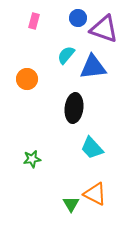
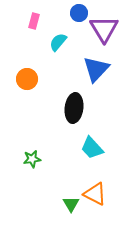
blue circle: moved 1 px right, 5 px up
purple triangle: rotated 40 degrees clockwise
cyan semicircle: moved 8 px left, 13 px up
blue triangle: moved 3 px right, 2 px down; rotated 40 degrees counterclockwise
